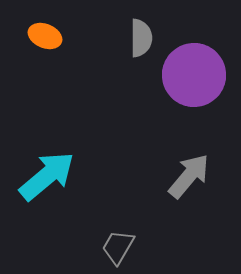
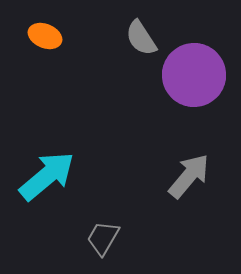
gray semicircle: rotated 147 degrees clockwise
gray trapezoid: moved 15 px left, 9 px up
